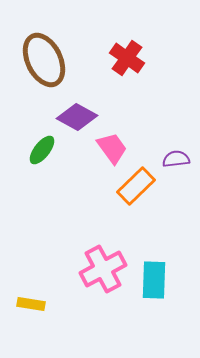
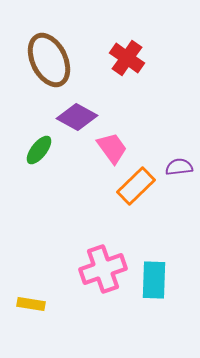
brown ellipse: moved 5 px right
green ellipse: moved 3 px left
purple semicircle: moved 3 px right, 8 px down
pink cross: rotated 9 degrees clockwise
